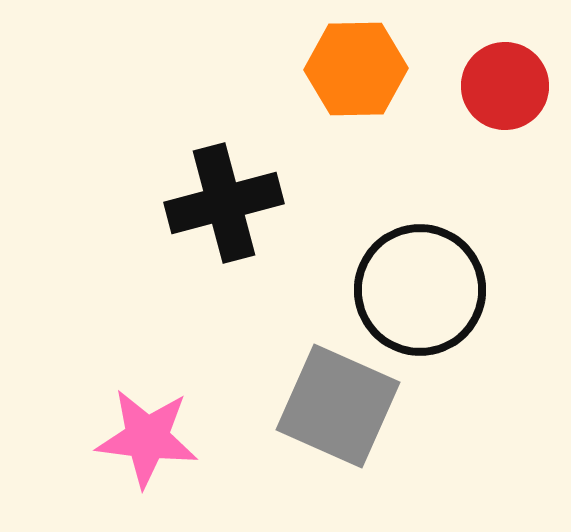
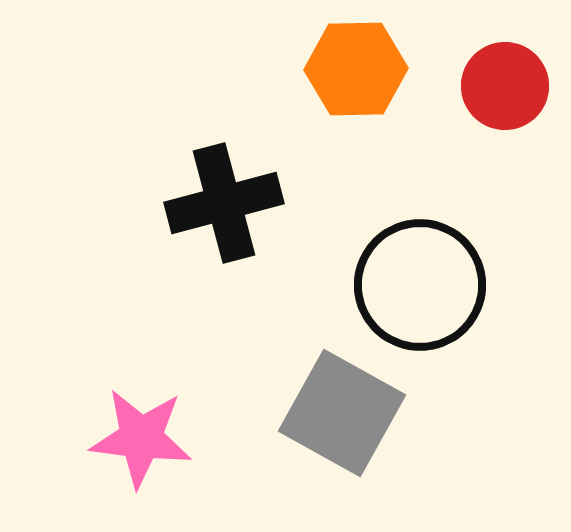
black circle: moved 5 px up
gray square: moved 4 px right, 7 px down; rotated 5 degrees clockwise
pink star: moved 6 px left
